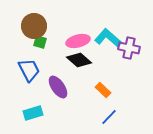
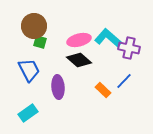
pink ellipse: moved 1 px right, 1 px up
purple ellipse: rotated 30 degrees clockwise
cyan rectangle: moved 5 px left; rotated 18 degrees counterclockwise
blue line: moved 15 px right, 36 px up
